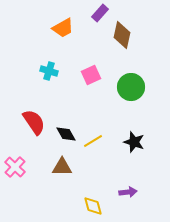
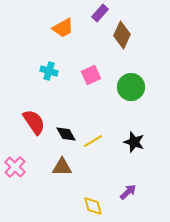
brown diamond: rotated 12 degrees clockwise
purple arrow: rotated 36 degrees counterclockwise
